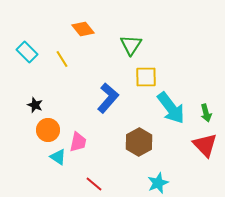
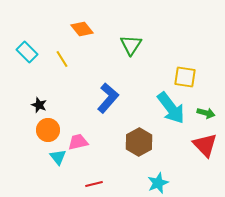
orange diamond: moved 1 px left
yellow square: moved 39 px right; rotated 10 degrees clockwise
black star: moved 4 px right
green arrow: rotated 60 degrees counterclockwise
pink trapezoid: rotated 115 degrees counterclockwise
cyan triangle: rotated 18 degrees clockwise
red line: rotated 54 degrees counterclockwise
